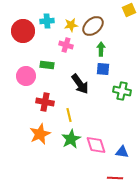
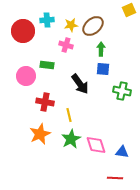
cyan cross: moved 1 px up
